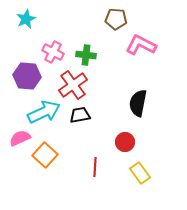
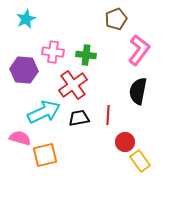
brown pentagon: rotated 25 degrees counterclockwise
pink L-shape: moved 2 px left, 5 px down; rotated 100 degrees clockwise
pink cross: rotated 20 degrees counterclockwise
purple hexagon: moved 3 px left, 6 px up
black semicircle: moved 12 px up
black trapezoid: moved 1 px left, 3 px down
pink semicircle: rotated 40 degrees clockwise
orange square: rotated 35 degrees clockwise
red line: moved 13 px right, 52 px up
yellow rectangle: moved 12 px up
